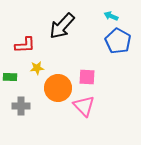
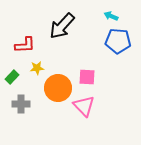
blue pentagon: rotated 25 degrees counterclockwise
green rectangle: moved 2 px right; rotated 48 degrees counterclockwise
gray cross: moved 2 px up
